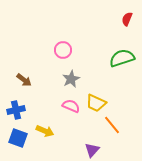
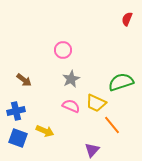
green semicircle: moved 1 px left, 24 px down
blue cross: moved 1 px down
